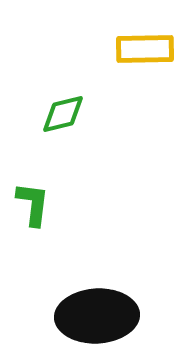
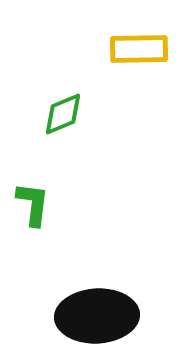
yellow rectangle: moved 6 px left
green diamond: rotated 9 degrees counterclockwise
